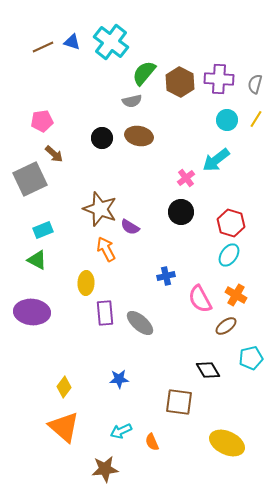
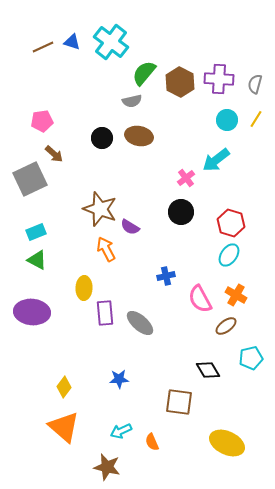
cyan rectangle at (43, 230): moved 7 px left, 2 px down
yellow ellipse at (86, 283): moved 2 px left, 5 px down
brown star at (105, 469): moved 2 px right, 2 px up; rotated 20 degrees clockwise
